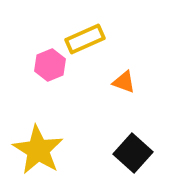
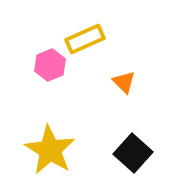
orange triangle: rotated 25 degrees clockwise
yellow star: moved 12 px right
